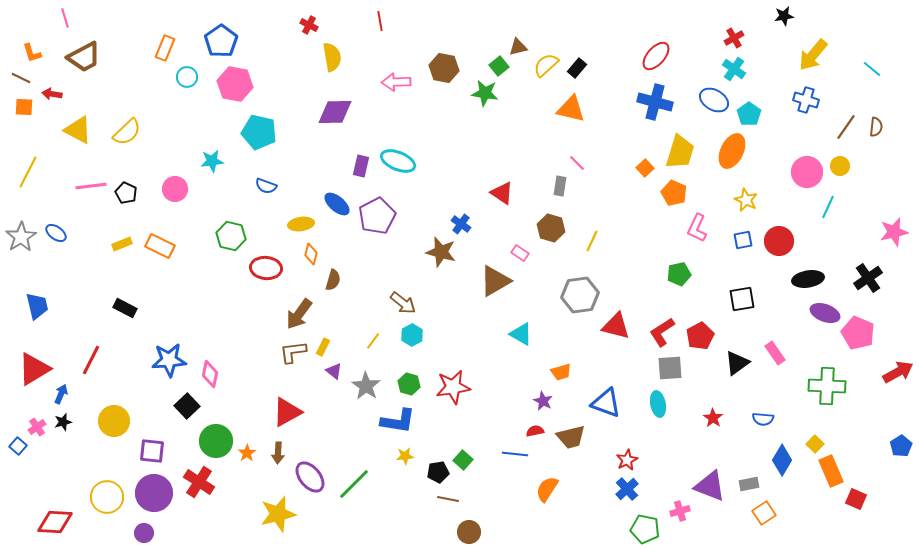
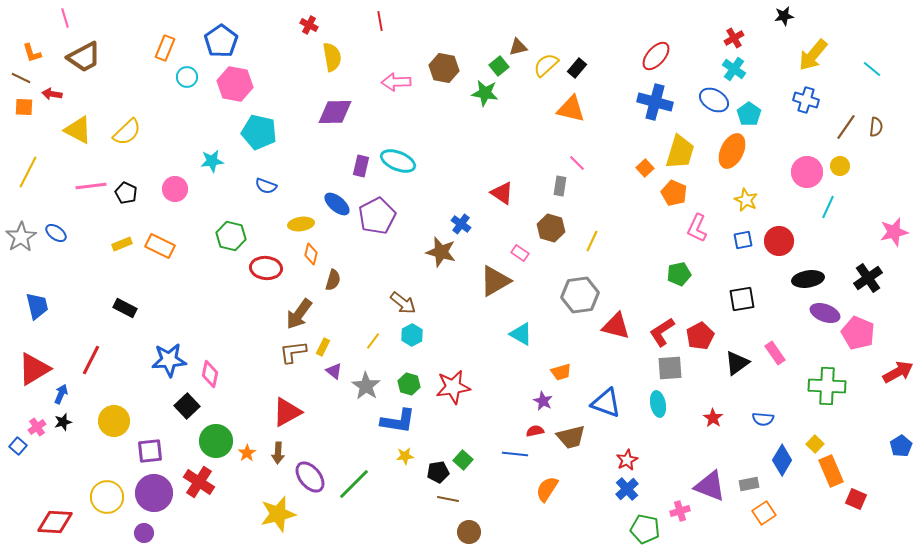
purple square at (152, 451): moved 2 px left; rotated 12 degrees counterclockwise
